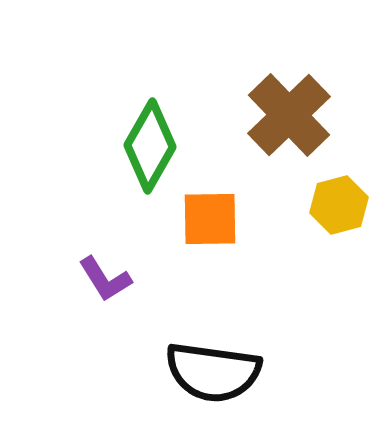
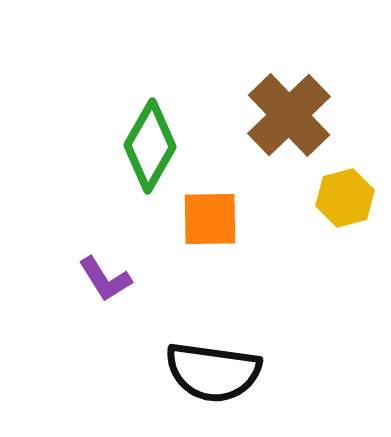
yellow hexagon: moved 6 px right, 7 px up
